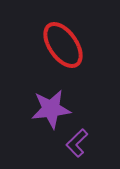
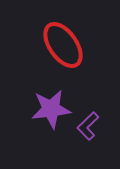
purple L-shape: moved 11 px right, 17 px up
